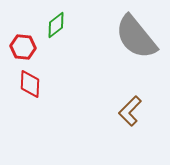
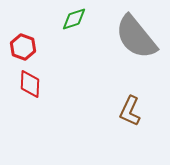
green diamond: moved 18 px right, 6 px up; rotated 20 degrees clockwise
red hexagon: rotated 15 degrees clockwise
brown L-shape: rotated 20 degrees counterclockwise
